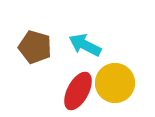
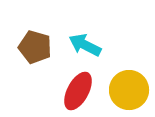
yellow circle: moved 14 px right, 7 px down
